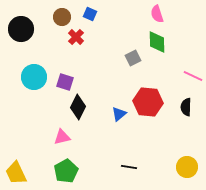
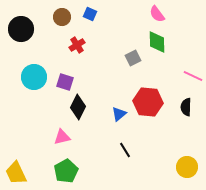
pink semicircle: rotated 18 degrees counterclockwise
red cross: moved 1 px right, 8 px down; rotated 14 degrees clockwise
black line: moved 4 px left, 17 px up; rotated 49 degrees clockwise
